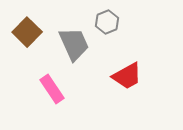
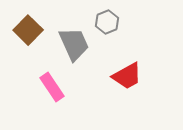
brown square: moved 1 px right, 2 px up
pink rectangle: moved 2 px up
